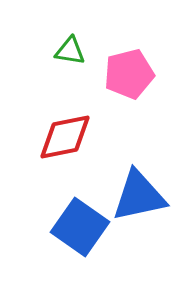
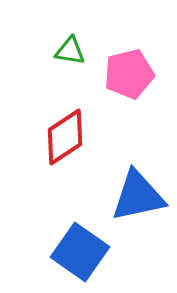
red diamond: rotated 22 degrees counterclockwise
blue triangle: moved 1 px left
blue square: moved 25 px down
